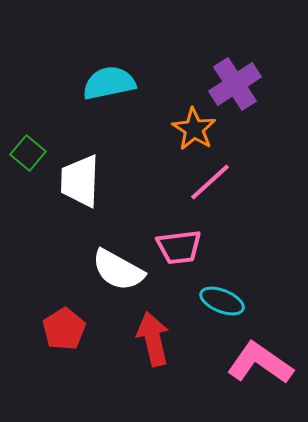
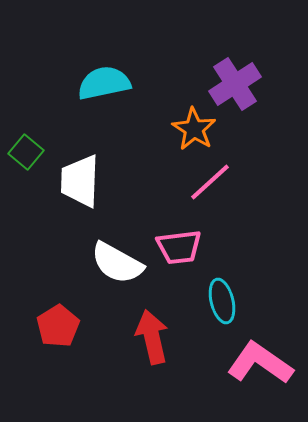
cyan semicircle: moved 5 px left
green square: moved 2 px left, 1 px up
white semicircle: moved 1 px left, 7 px up
cyan ellipse: rotated 54 degrees clockwise
red pentagon: moved 6 px left, 3 px up
red arrow: moved 1 px left, 2 px up
